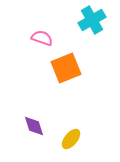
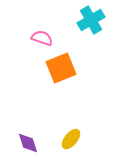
cyan cross: moved 1 px left
orange square: moved 5 px left
purple diamond: moved 6 px left, 17 px down
